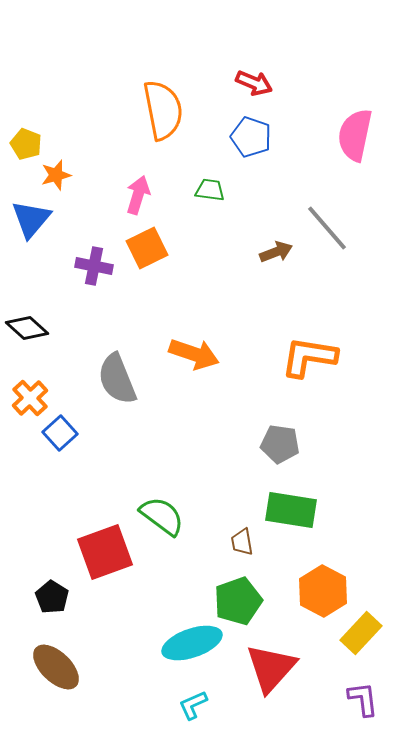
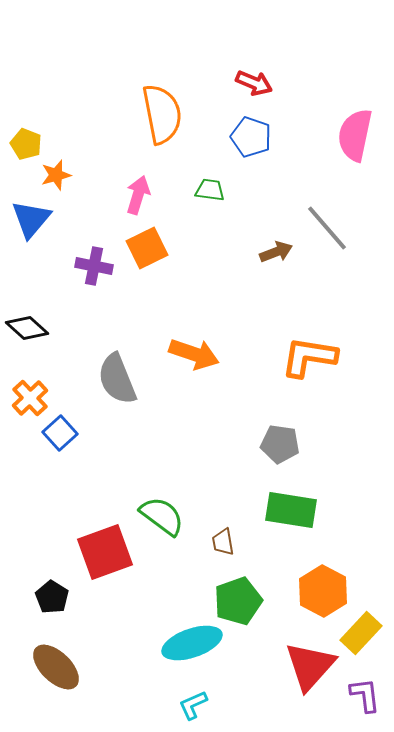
orange semicircle: moved 1 px left, 4 px down
brown trapezoid: moved 19 px left
red triangle: moved 39 px right, 2 px up
purple L-shape: moved 2 px right, 4 px up
